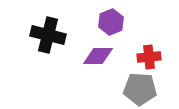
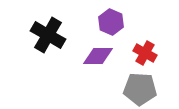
purple hexagon: rotated 15 degrees counterclockwise
black cross: rotated 16 degrees clockwise
red cross: moved 4 px left, 4 px up; rotated 35 degrees clockwise
